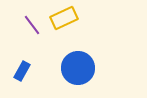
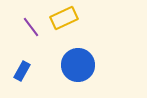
purple line: moved 1 px left, 2 px down
blue circle: moved 3 px up
